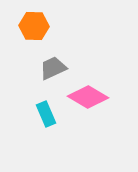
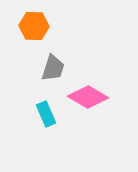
gray trapezoid: rotated 132 degrees clockwise
